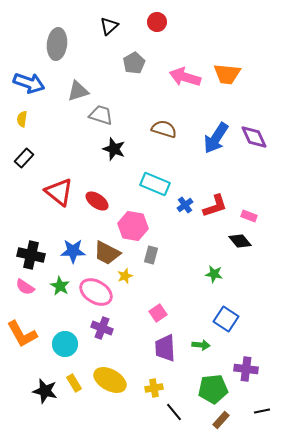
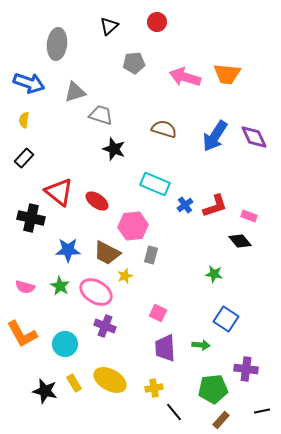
gray pentagon at (134, 63): rotated 25 degrees clockwise
gray triangle at (78, 91): moved 3 px left, 1 px down
yellow semicircle at (22, 119): moved 2 px right, 1 px down
blue arrow at (216, 138): moved 1 px left, 2 px up
pink hexagon at (133, 226): rotated 16 degrees counterclockwise
blue star at (73, 251): moved 5 px left, 1 px up
black cross at (31, 255): moved 37 px up
pink semicircle at (25, 287): rotated 18 degrees counterclockwise
pink square at (158, 313): rotated 30 degrees counterclockwise
purple cross at (102, 328): moved 3 px right, 2 px up
